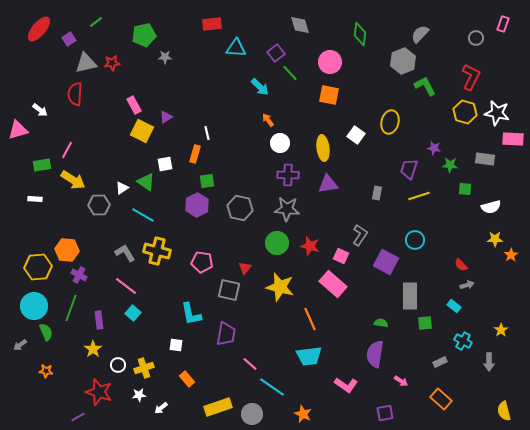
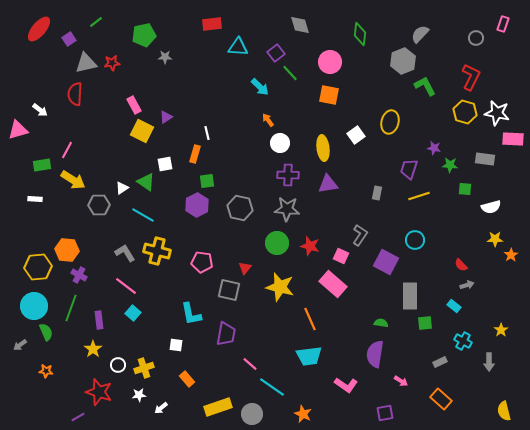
cyan triangle at (236, 48): moved 2 px right, 1 px up
white square at (356, 135): rotated 18 degrees clockwise
